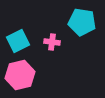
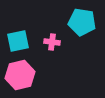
cyan square: rotated 15 degrees clockwise
